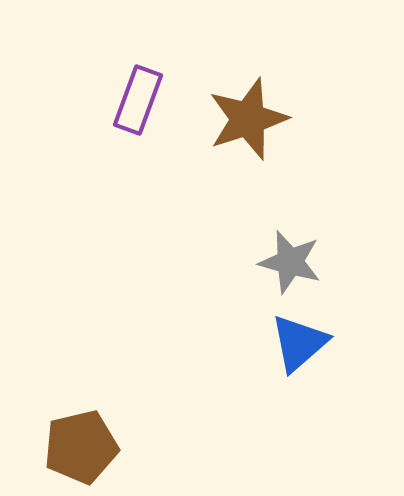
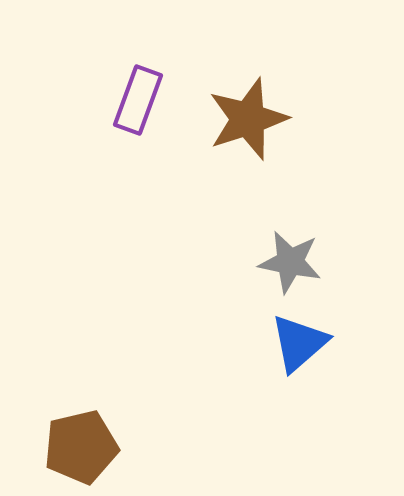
gray star: rotated 4 degrees counterclockwise
